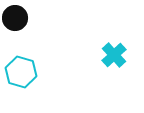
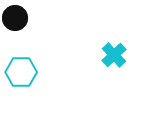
cyan hexagon: rotated 16 degrees counterclockwise
